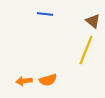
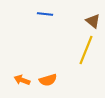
orange arrow: moved 2 px left, 1 px up; rotated 28 degrees clockwise
